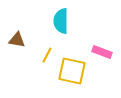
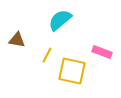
cyan semicircle: moved 1 px left, 1 px up; rotated 50 degrees clockwise
